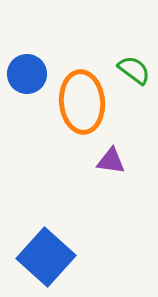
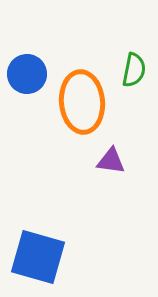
green semicircle: rotated 64 degrees clockwise
blue square: moved 8 px left; rotated 26 degrees counterclockwise
